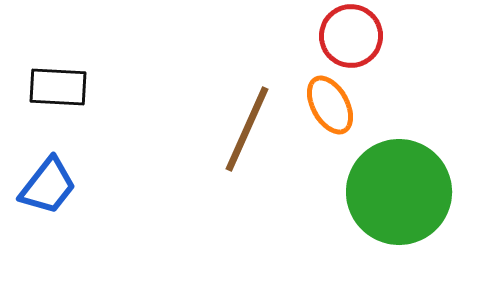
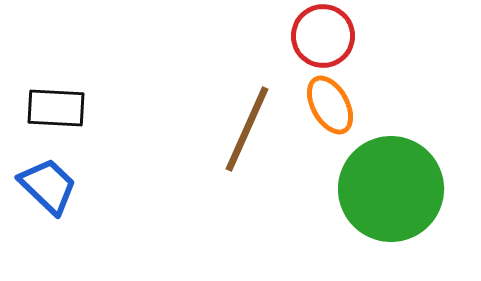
red circle: moved 28 px left
black rectangle: moved 2 px left, 21 px down
blue trapezoid: rotated 84 degrees counterclockwise
green circle: moved 8 px left, 3 px up
